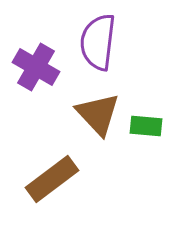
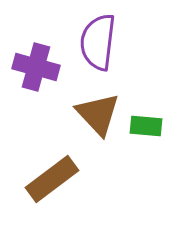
purple cross: rotated 15 degrees counterclockwise
